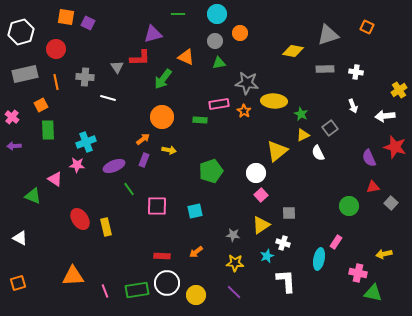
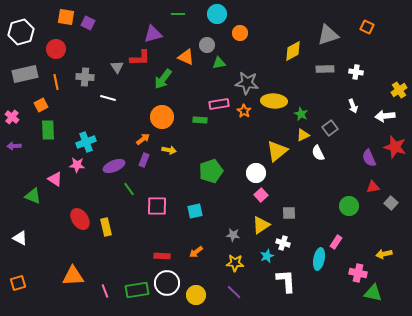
gray circle at (215, 41): moved 8 px left, 4 px down
yellow diamond at (293, 51): rotated 40 degrees counterclockwise
